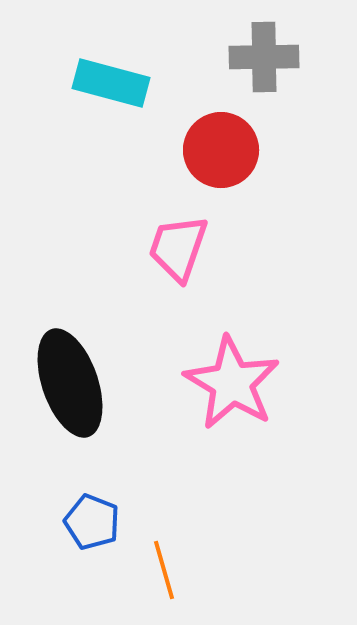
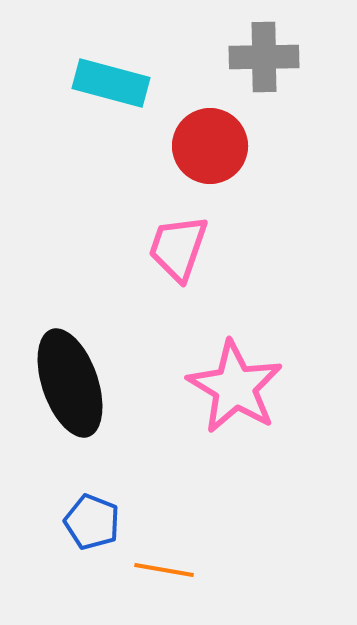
red circle: moved 11 px left, 4 px up
pink star: moved 3 px right, 4 px down
orange line: rotated 64 degrees counterclockwise
